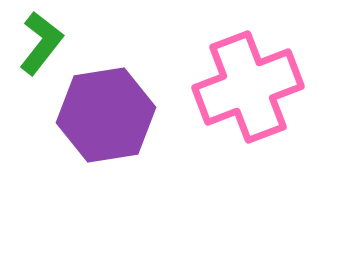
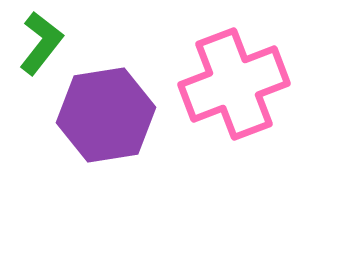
pink cross: moved 14 px left, 3 px up
